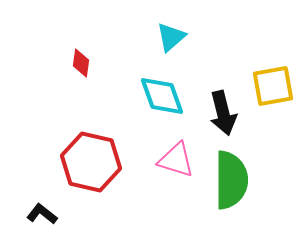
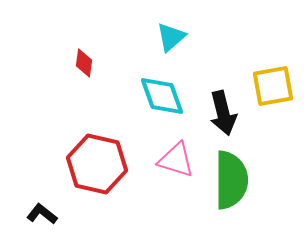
red diamond: moved 3 px right
red hexagon: moved 6 px right, 2 px down
